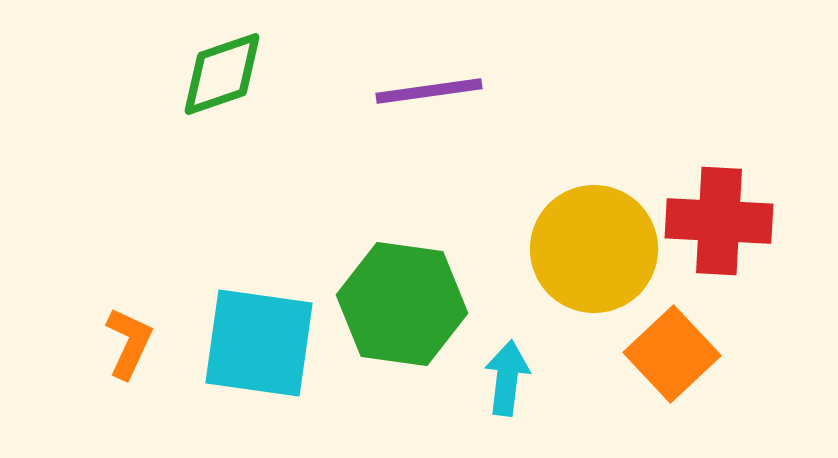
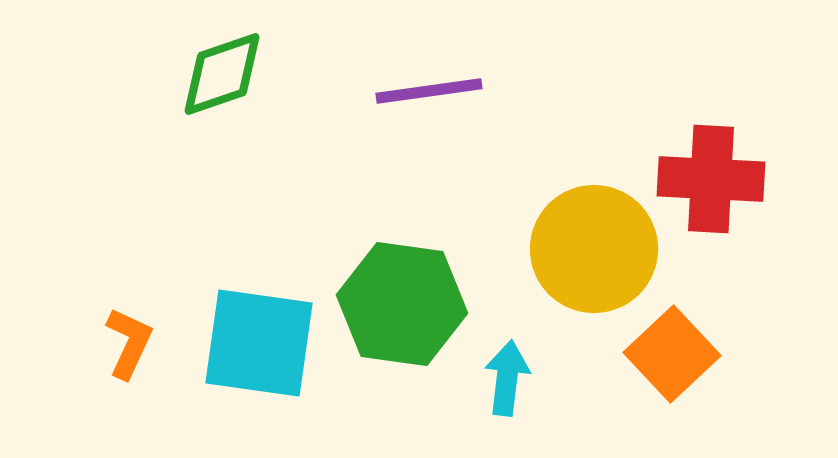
red cross: moved 8 px left, 42 px up
